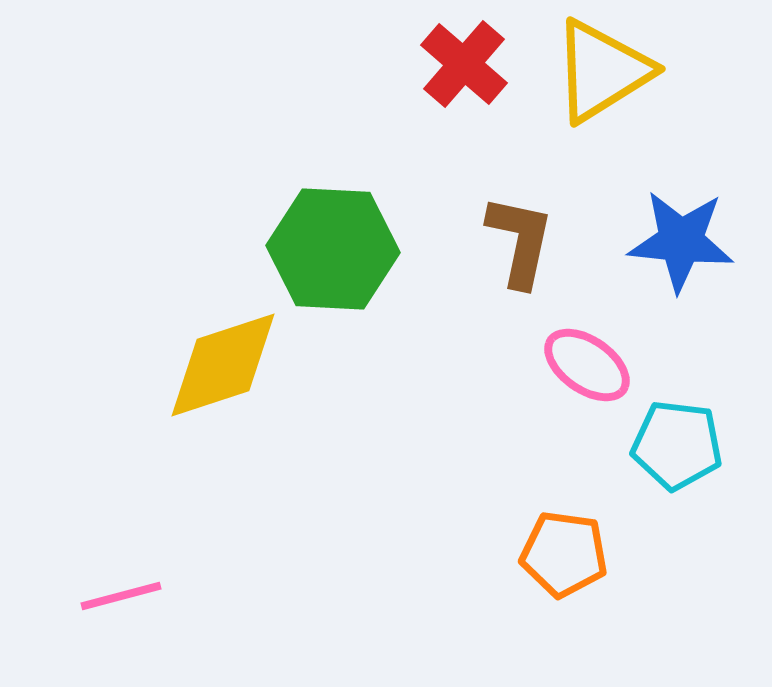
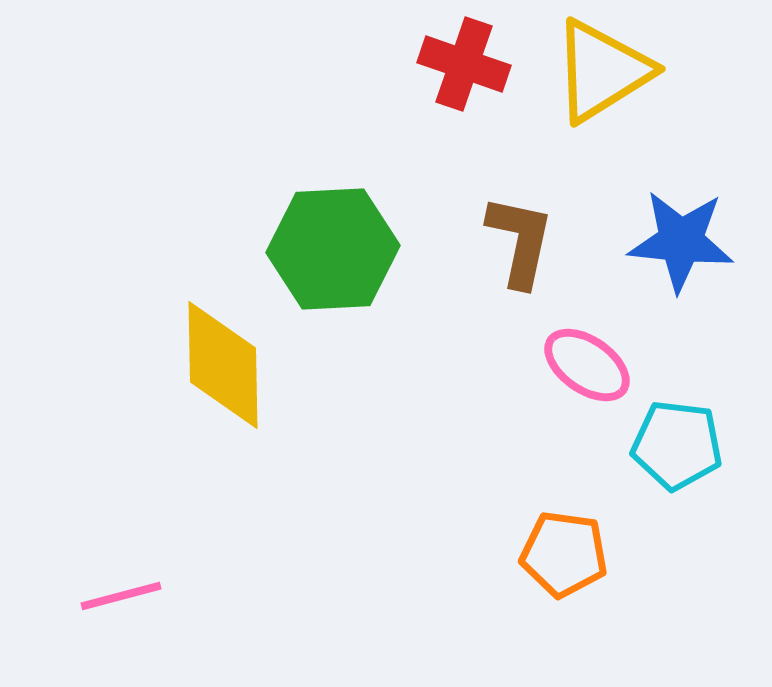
red cross: rotated 22 degrees counterclockwise
green hexagon: rotated 6 degrees counterclockwise
yellow diamond: rotated 73 degrees counterclockwise
